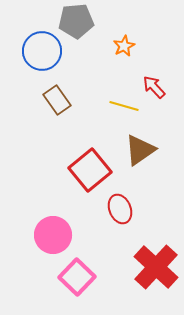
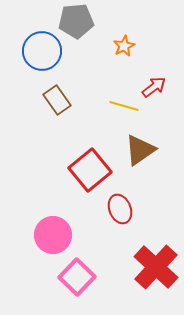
red arrow: rotated 95 degrees clockwise
